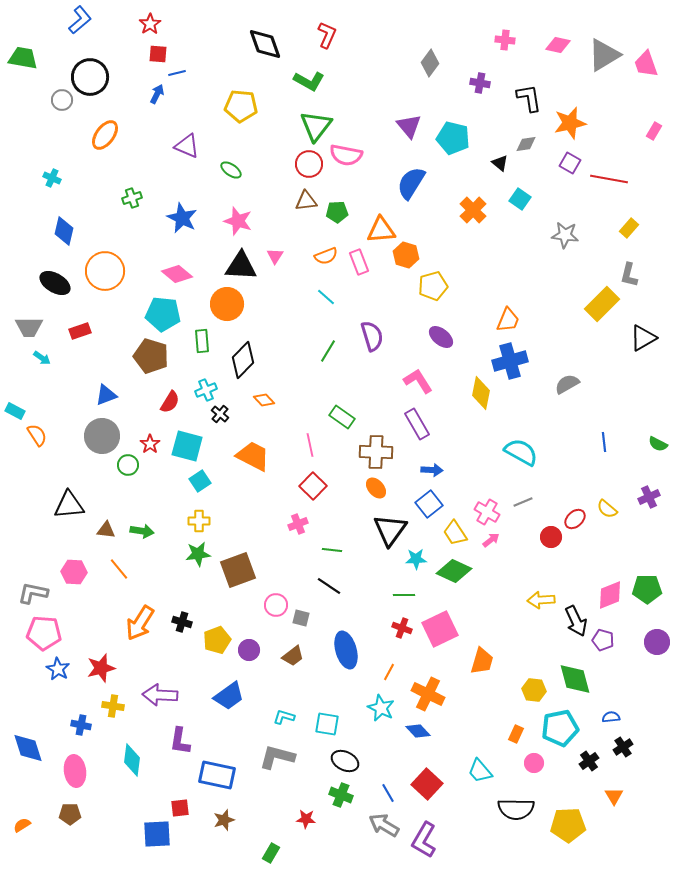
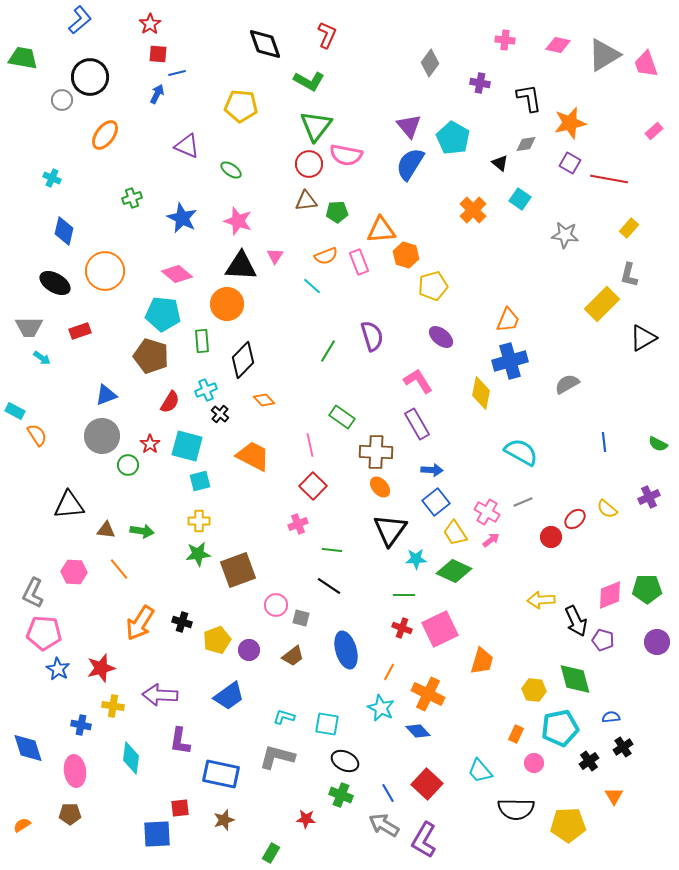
pink rectangle at (654, 131): rotated 18 degrees clockwise
cyan pentagon at (453, 138): rotated 16 degrees clockwise
blue semicircle at (411, 183): moved 1 px left, 19 px up
cyan line at (326, 297): moved 14 px left, 11 px up
cyan square at (200, 481): rotated 20 degrees clockwise
orange ellipse at (376, 488): moved 4 px right, 1 px up
blue square at (429, 504): moved 7 px right, 2 px up
gray L-shape at (33, 593): rotated 76 degrees counterclockwise
cyan diamond at (132, 760): moved 1 px left, 2 px up
blue rectangle at (217, 775): moved 4 px right, 1 px up
